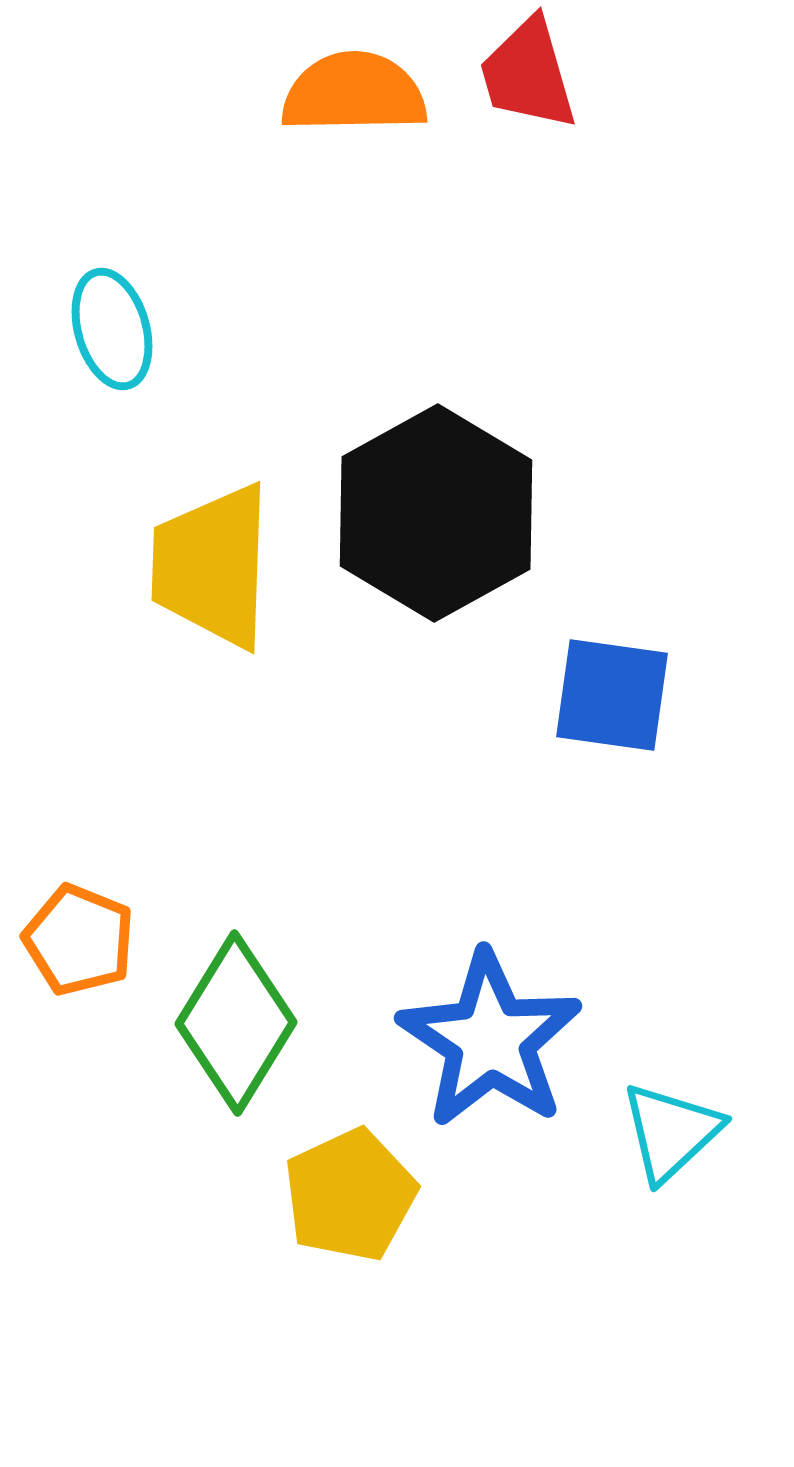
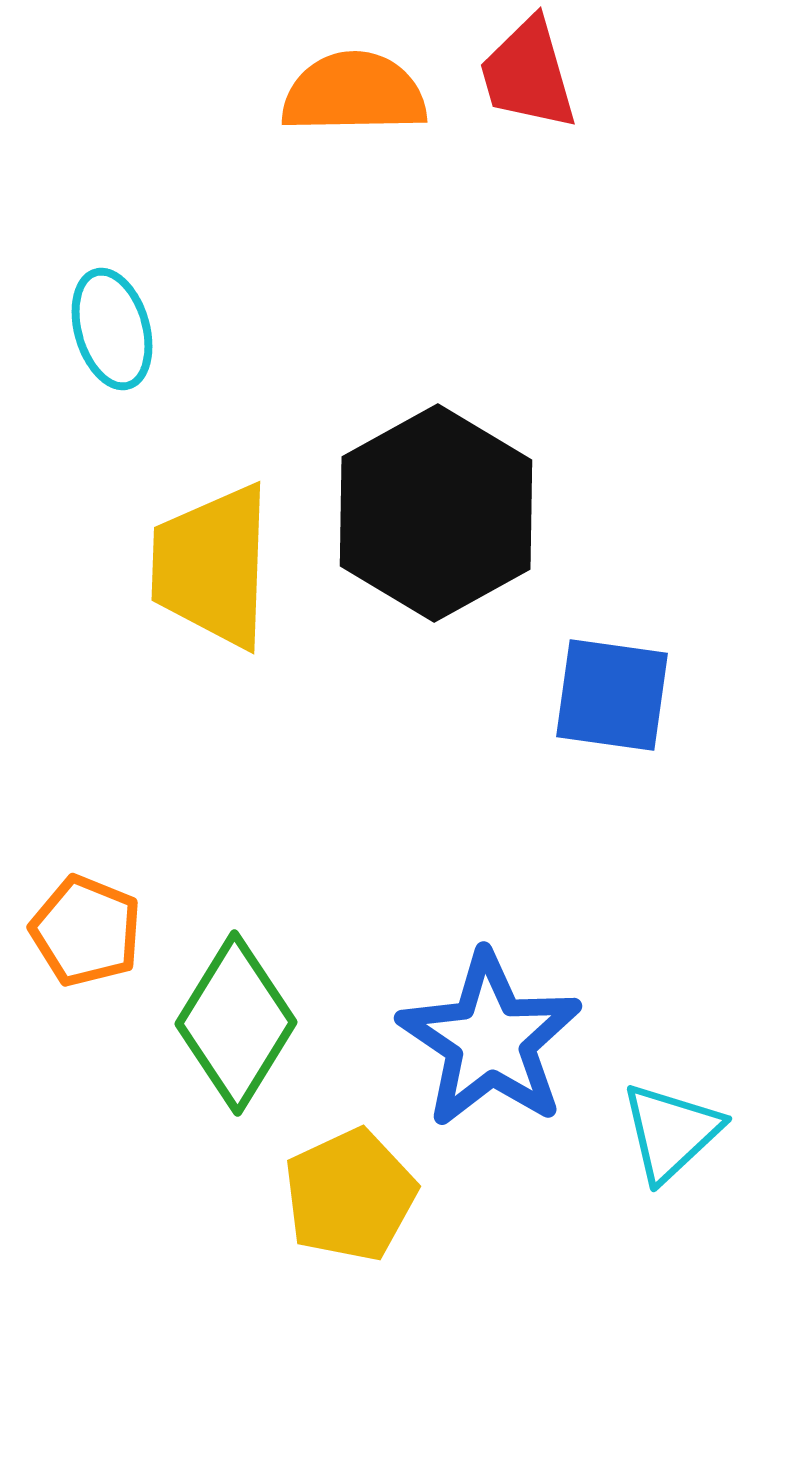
orange pentagon: moved 7 px right, 9 px up
